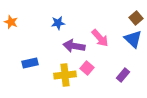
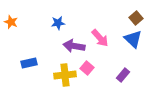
blue rectangle: moved 1 px left
